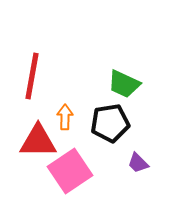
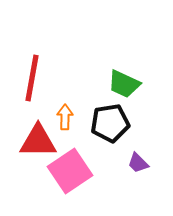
red line: moved 2 px down
